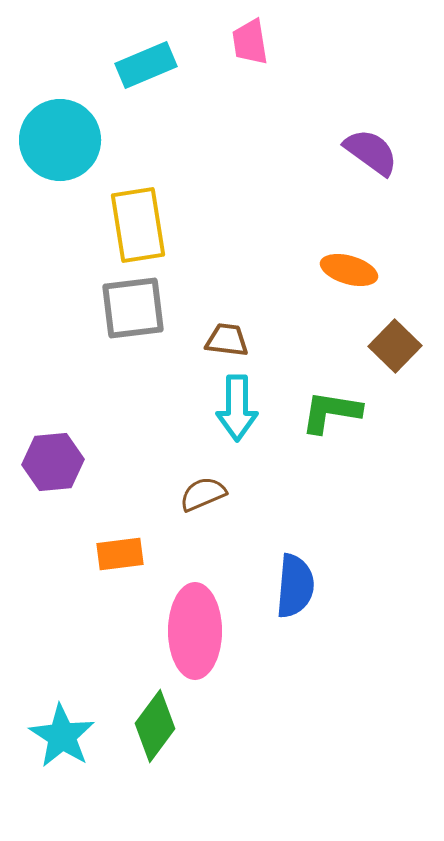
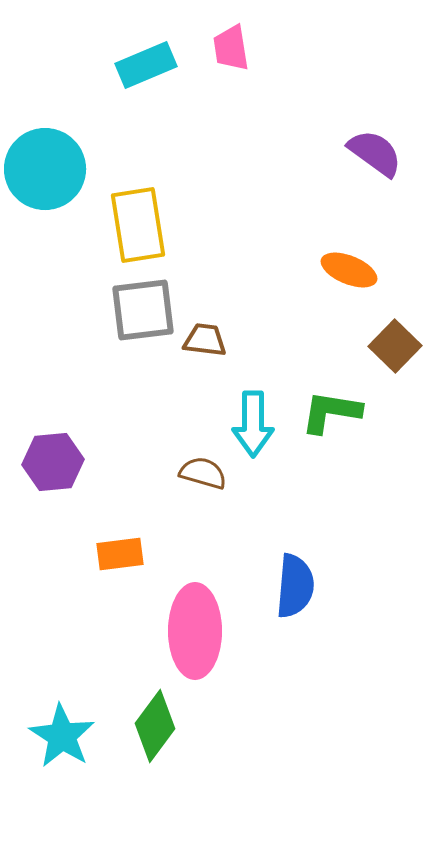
pink trapezoid: moved 19 px left, 6 px down
cyan circle: moved 15 px left, 29 px down
purple semicircle: moved 4 px right, 1 px down
orange ellipse: rotated 6 degrees clockwise
gray square: moved 10 px right, 2 px down
brown trapezoid: moved 22 px left
cyan arrow: moved 16 px right, 16 px down
brown semicircle: moved 21 px up; rotated 39 degrees clockwise
